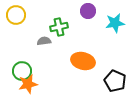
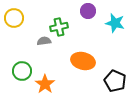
yellow circle: moved 2 px left, 3 px down
cyan star: rotated 24 degrees clockwise
orange star: moved 17 px right; rotated 24 degrees counterclockwise
